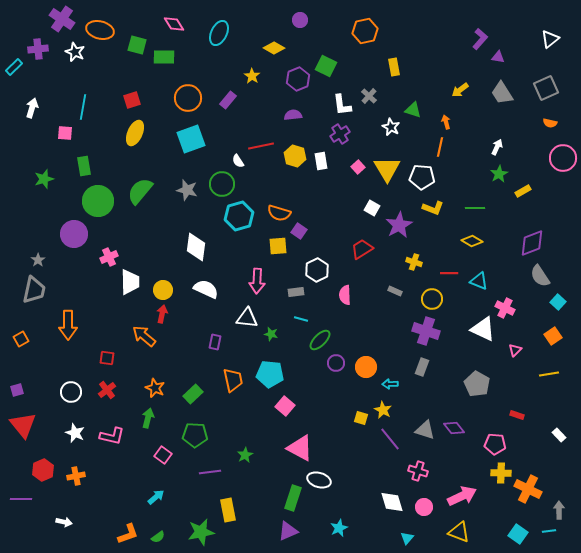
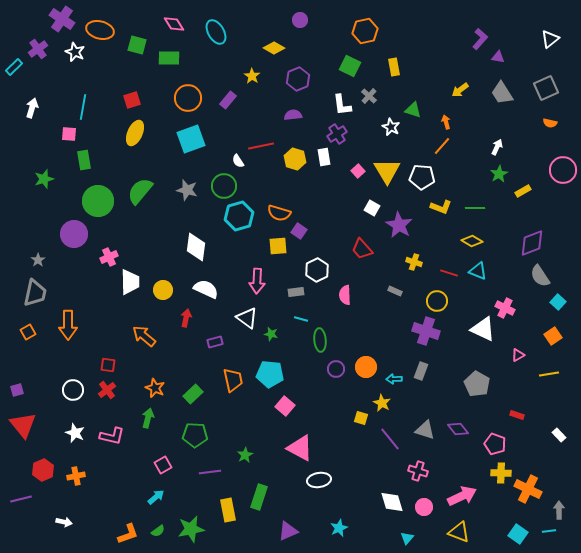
cyan ellipse at (219, 33): moved 3 px left, 1 px up; rotated 55 degrees counterclockwise
purple cross at (38, 49): rotated 30 degrees counterclockwise
green rectangle at (164, 57): moved 5 px right, 1 px down
green square at (326, 66): moved 24 px right
pink square at (65, 133): moved 4 px right, 1 px down
purple cross at (340, 134): moved 3 px left
orange line at (440, 147): moved 2 px right, 1 px up; rotated 30 degrees clockwise
yellow hexagon at (295, 156): moved 3 px down
pink circle at (563, 158): moved 12 px down
white rectangle at (321, 161): moved 3 px right, 4 px up
green rectangle at (84, 166): moved 6 px up
pink square at (358, 167): moved 4 px down
yellow triangle at (387, 169): moved 2 px down
green circle at (222, 184): moved 2 px right, 2 px down
yellow L-shape at (433, 208): moved 8 px right, 1 px up
purple star at (399, 225): rotated 12 degrees counterclockwise
red trapezoid at (362, 249): rotated 100 degrees counterclockwise
red line at (449, 273): rotated 18 degrees clockwise
cyan triangle at (479, 281): moved 1 px left, 10 px up
gray trapezoid at (34, 290): moved 1 px right, 3 px down
yellow circle at (432, 299): moved 5 px right, 2 px down
red arrow at (162, 314): moved 24 px right, 4 px down
white triangle at (247, 318): rotated 30 degrees clockwise
orange square at (21, 339): moved 7 px right, 7 px up
green ellipse at (320, 340): rotated 50 degrees counterclockwise
purple rectangle at (215, 342): rotated 63 degrees clockwise
pink triangle at (515, 350): moved 3 px right, 5 px down; rotated 16 degrees clockwise
red square at (107, 358): moved 1 px right, 7 px down
purple circle at (336, 363): moved 6 px down
gray rectangle at (422, 367): moved 1 px left, 4 px down
cyan arrow at (390, 384): moved 4 px right, 5 px up
white circle at (71, 392): moved 2 px right, 2 px up
yellow star at (383, 410): moved 1 px left, 7 px up
purple diamond at (454, 428): moved 4 px right, 1 px down
pink pentagon at (495, 444): rotated 15 degrees clockwise
pink square at (163, 455): moved 10 px down; rotated 24 degrees clockwise
white ellipse at (319, 480): rotated 25 degrees counterclockwise
green rectangle at (293, 498): moved 34 px left, 1 px up
purple line at (21, 499): rotated 15 degrees counterclockwise
green star at (201, 532): moved 10 px left, 3 px up
green semicircle at (158, 537): moved 6 px up
